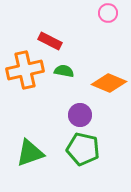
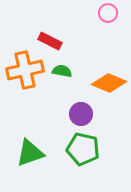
green semicircle: moved 2 px left
purple circle: moved 1 px right, 1 px up
